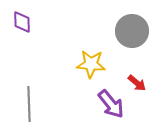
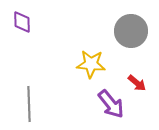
gray circle: moved 1 px left
